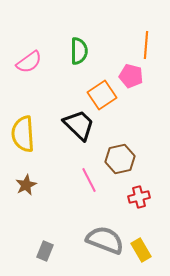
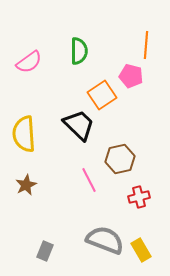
yellow semicircle: moved 1 px right
